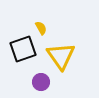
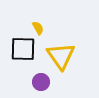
yellow semicircle: moved 3 px left
black square: rotated 20 degrees clockwise
